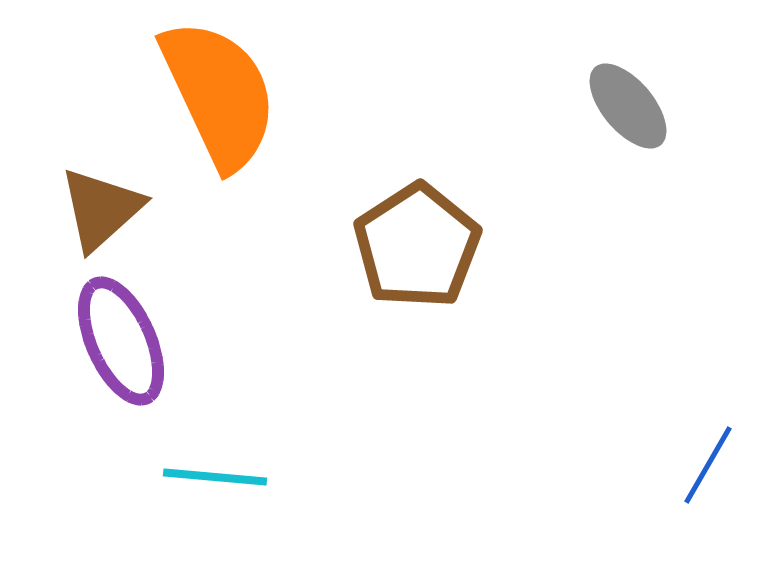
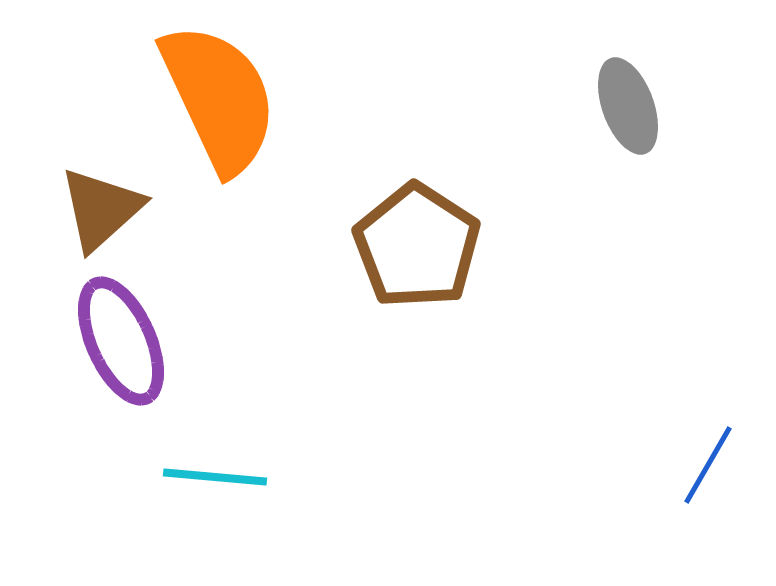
orange semicircle: moved 4 px down
gray ellipse: rotated 20 degrees clockwise
brown pentagon: rotated 6 degrees counterclockwise
